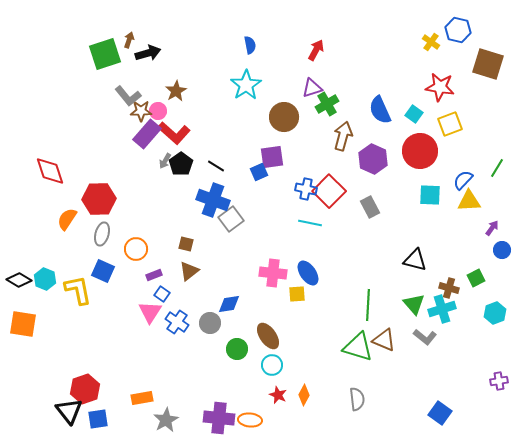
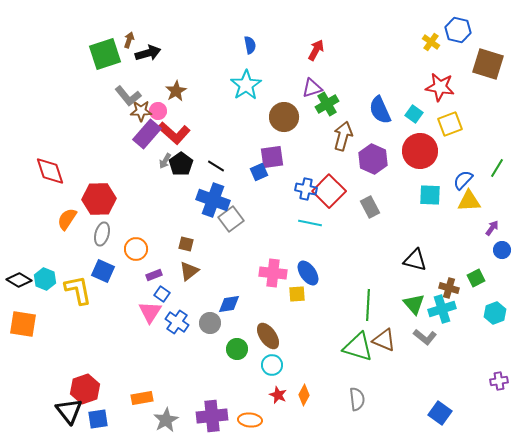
purple cross at (219, 418): moved 7 px left, 2 px up; rotated 12 degrees counterclockwise
